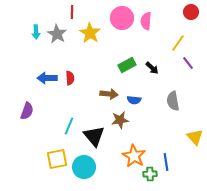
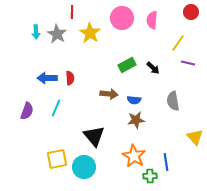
pink semicircle: moved 6 px right, 1 px up
purple line: rotated 40 degrees counterclockwise
black arrow: moved 1 px right
brown star: moved 16 px right
cyan line: moved 13 px left, 18 px up
green cross: moved 2 px down
